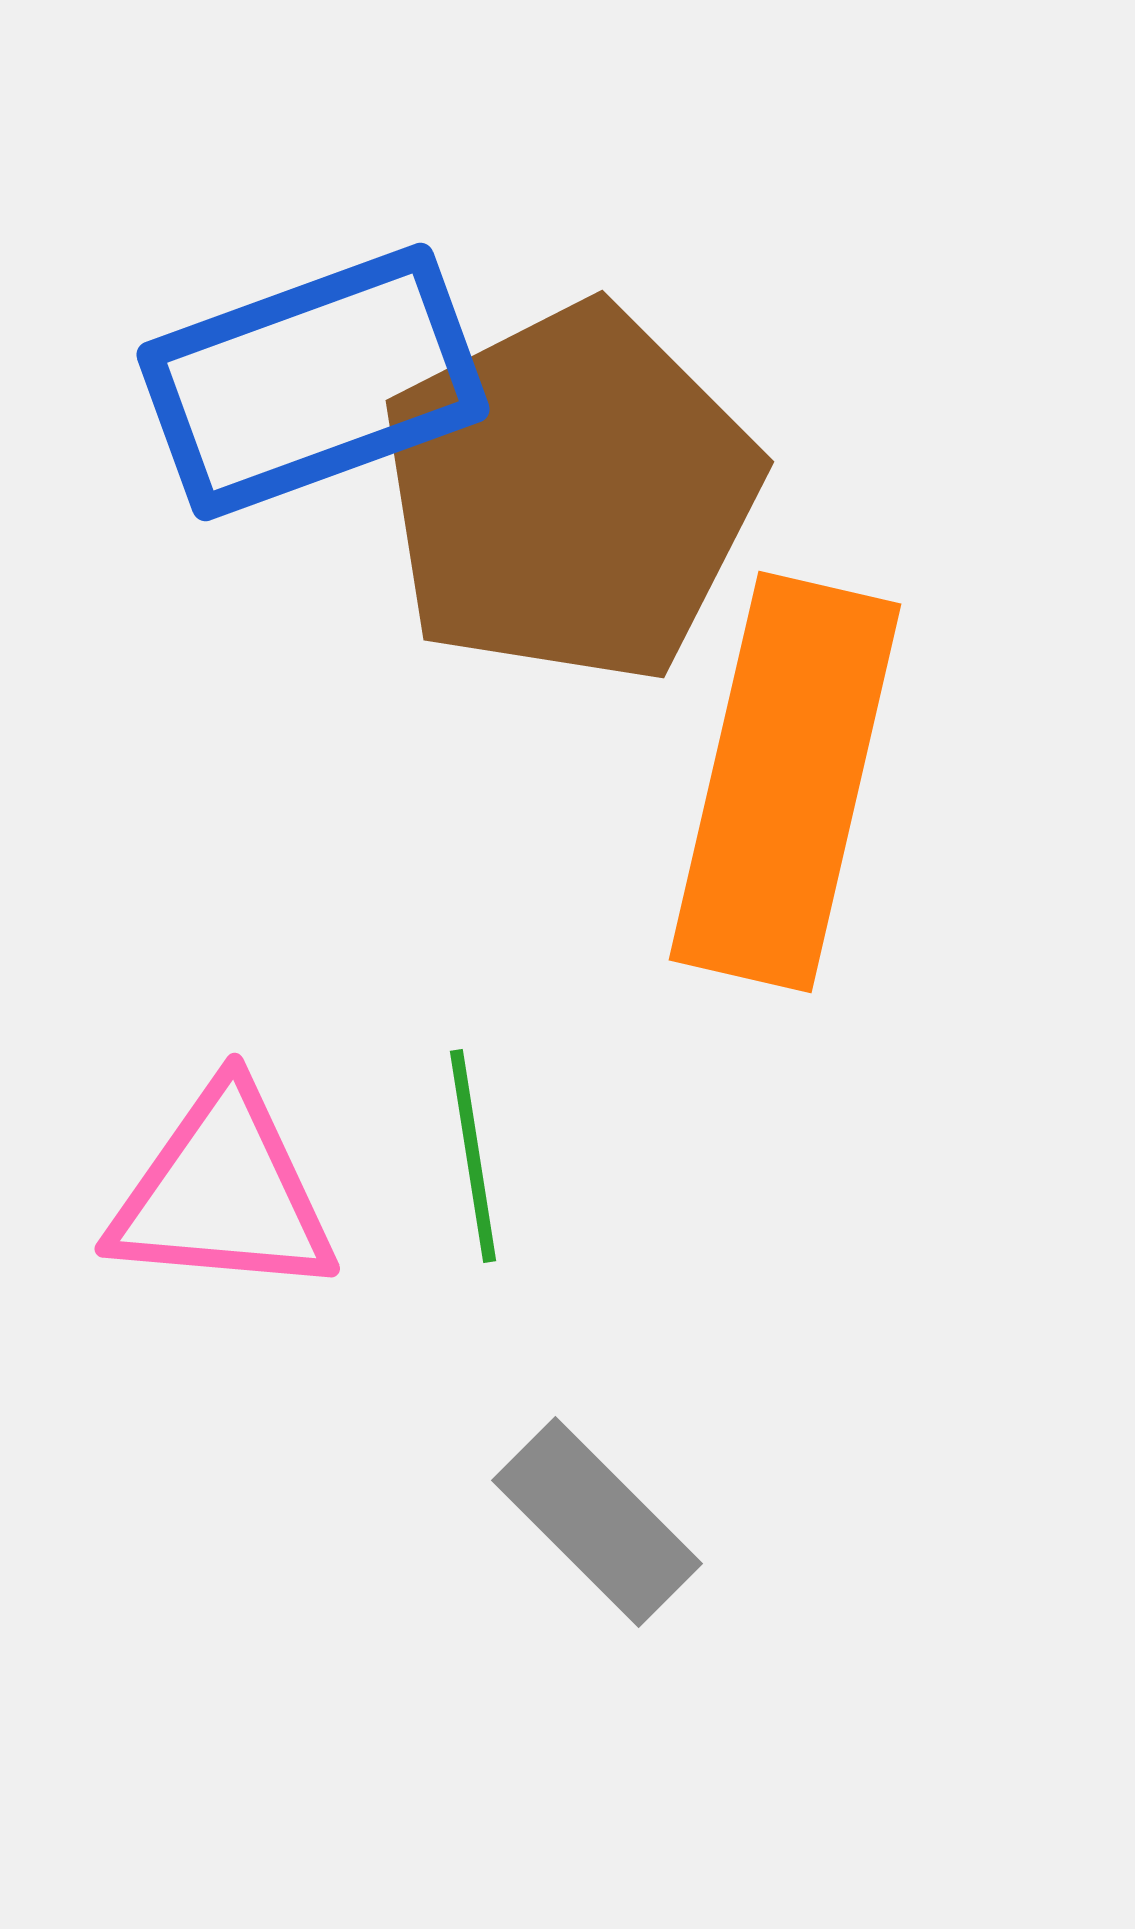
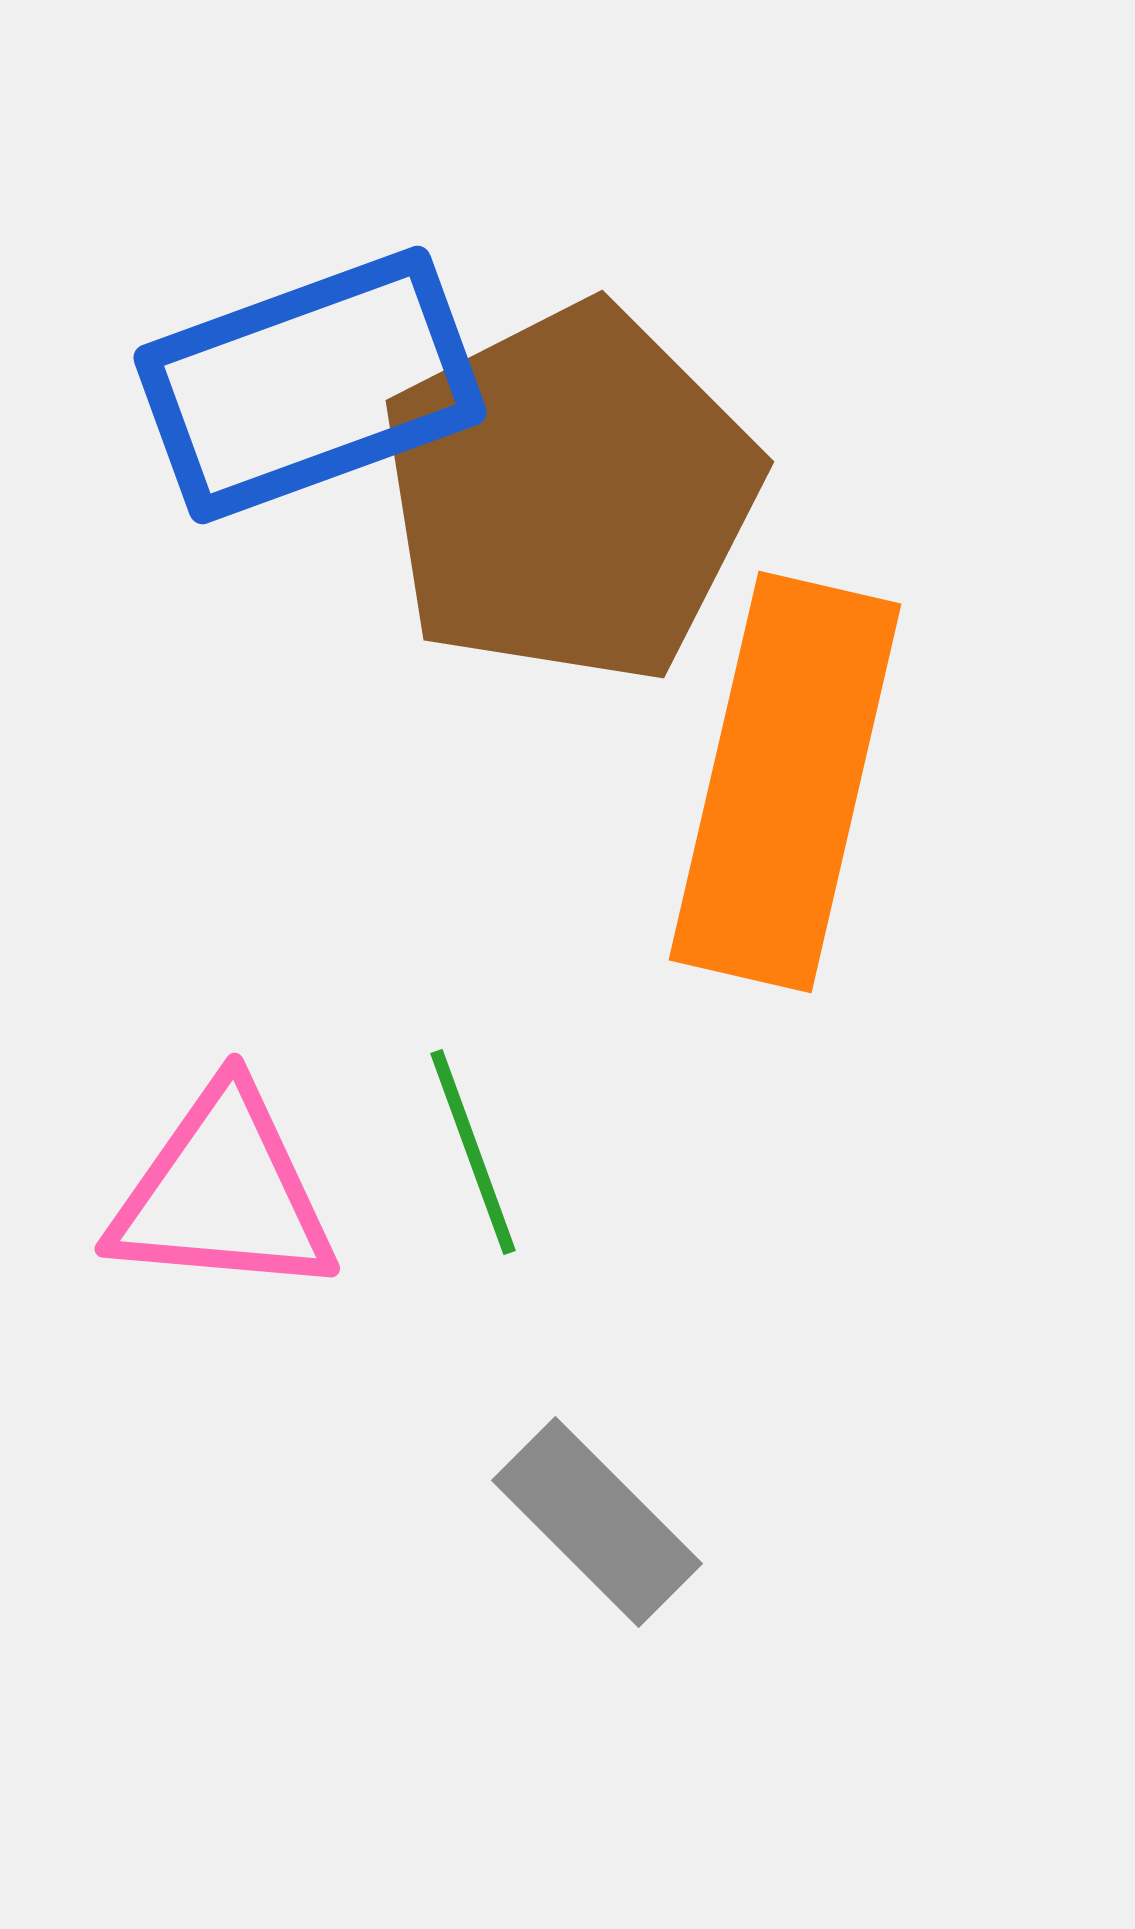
blue rectangle: moved 3 px left, 3 px down
green line: moved 4 px up; rotated 11 degrees counterclockwise
